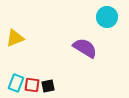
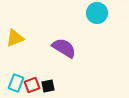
cyan circle: moved 10 px left, 4 px up
purple semicircle: moved 21 px left
red square: rotated 28 degrees counterclockwise
